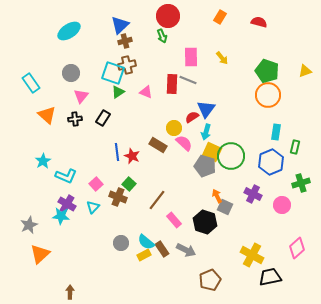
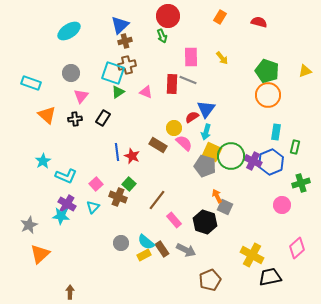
cyan rectangle at (31, 83): rotated 36 degrees counterclockwise
purple cross at (253, 194): moved 33 px up
